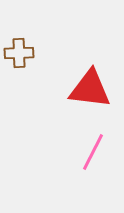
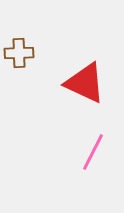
red triangle: moved 5 px left, 6 px up; rotated 18 degrees clockwise
